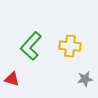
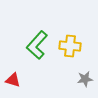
green L-shape: moved 6 px right, 1 px up
red triangle: moved 1 px right, 1 px down
